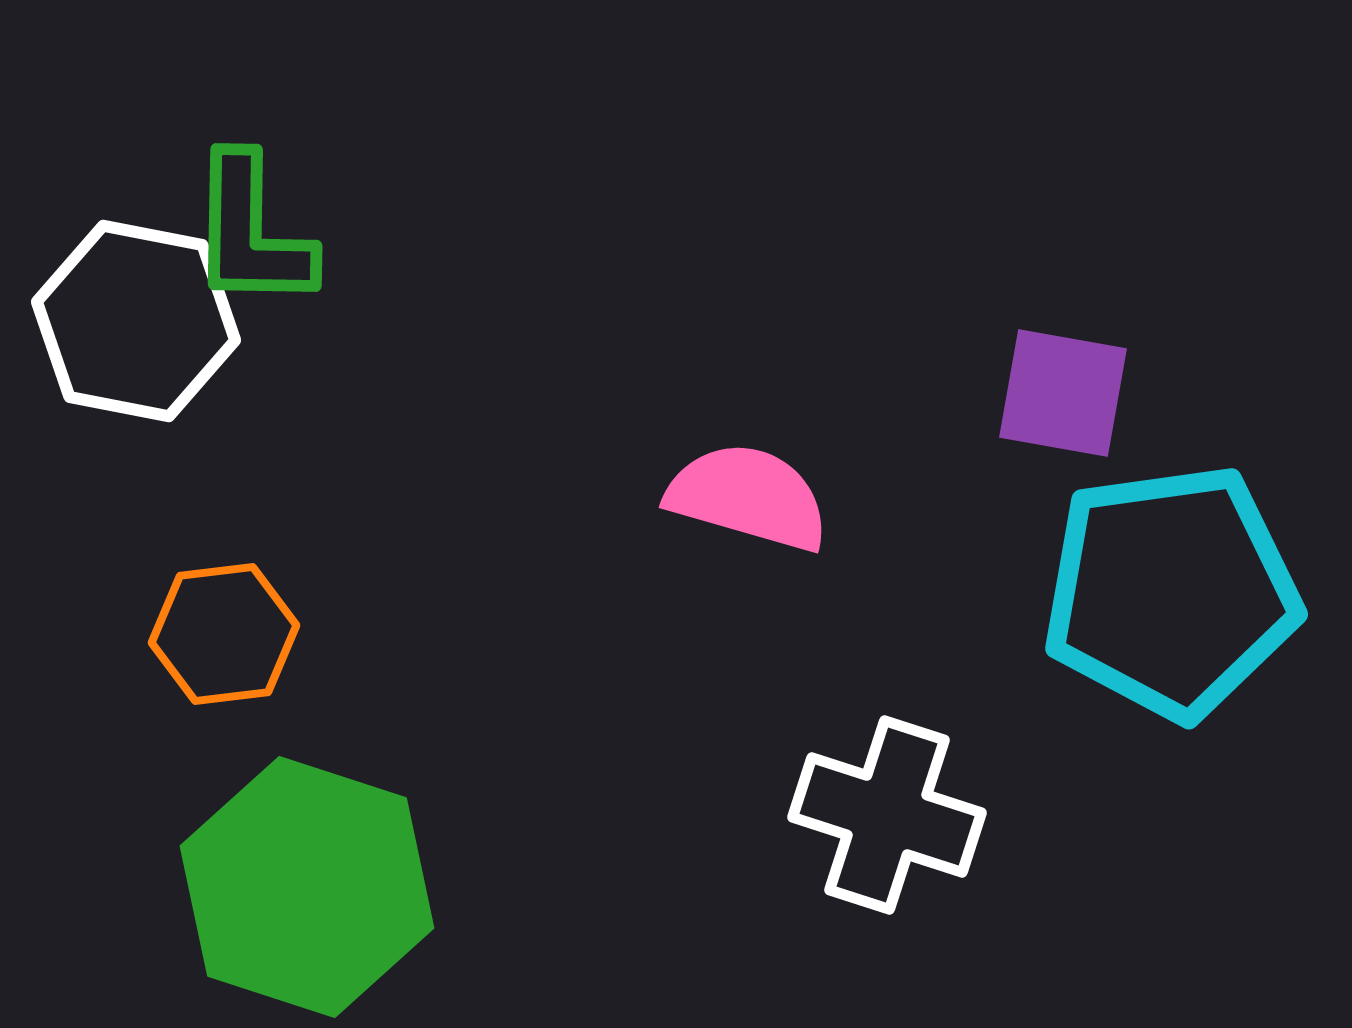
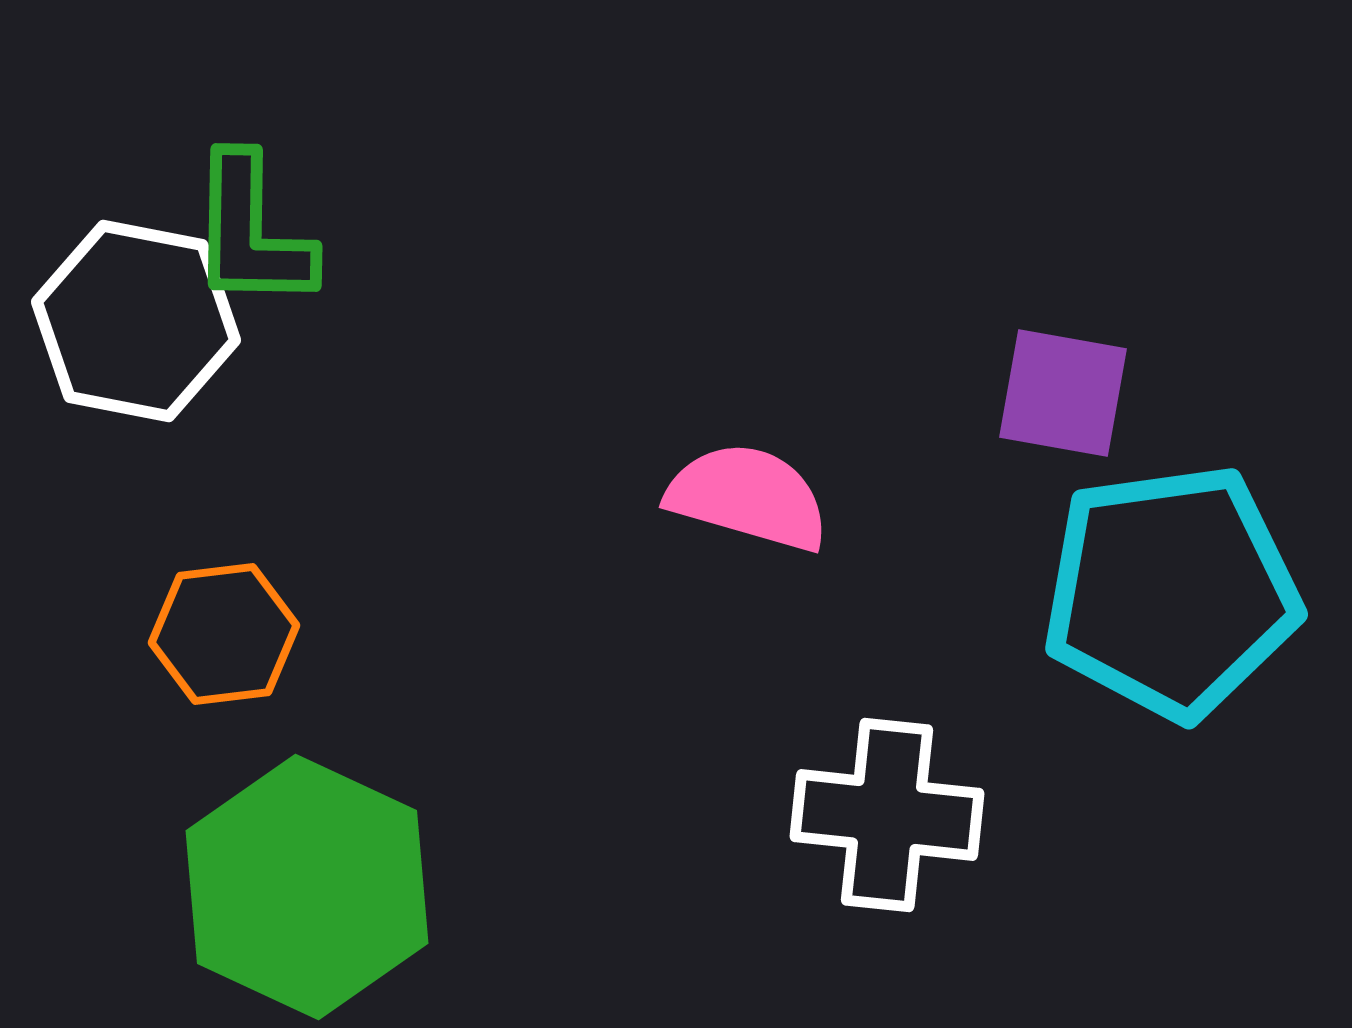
white cross: rotated 12 degrees counterclockwise
green hexagon: rotated 7 degrees clockwise
